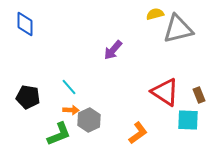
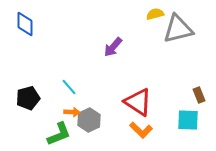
purple arrow: moved 3 px up
red triangle: moved 27 px left, 10 px down
black pentagon: moved 1 px down; rotated 25 degrees counterclockwise
orange arrow: moved 1 px right, 2 px down
orange L-shape: moved 3 px right, 3 px up; rotated 80 degrees clockwise
